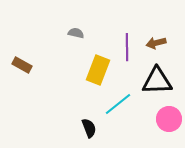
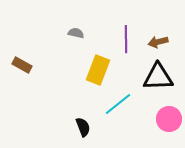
brown arrow: moved 2 px right, 1 px up
purple line: moved 1 px left, 8 px up
black triangle: moved 1 px right, 4 px up
black semicircle: moved 6 px left, 1 px up
